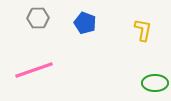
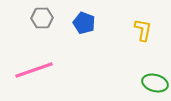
gray hexagon: moved 4 px right
blue pentagon: moved 1 px left
green ellipse: rotated 15 degrees clockwise
